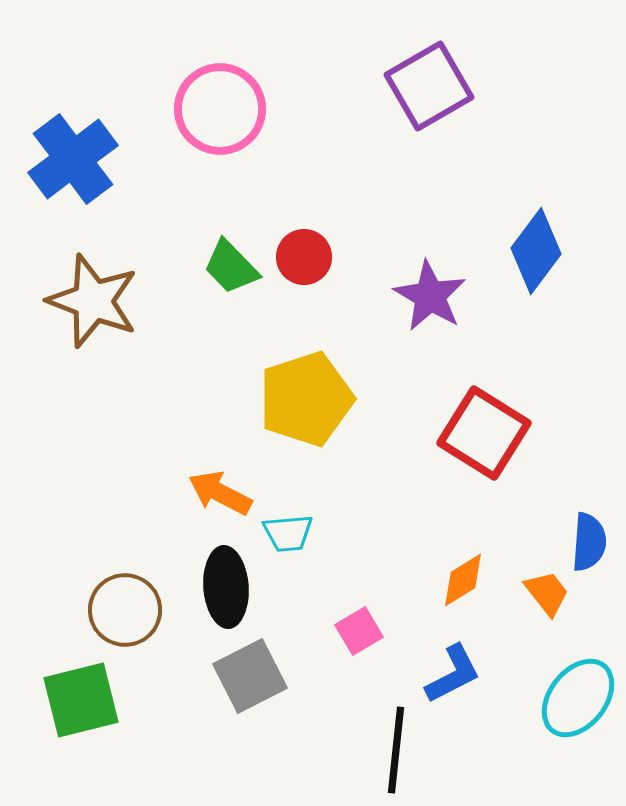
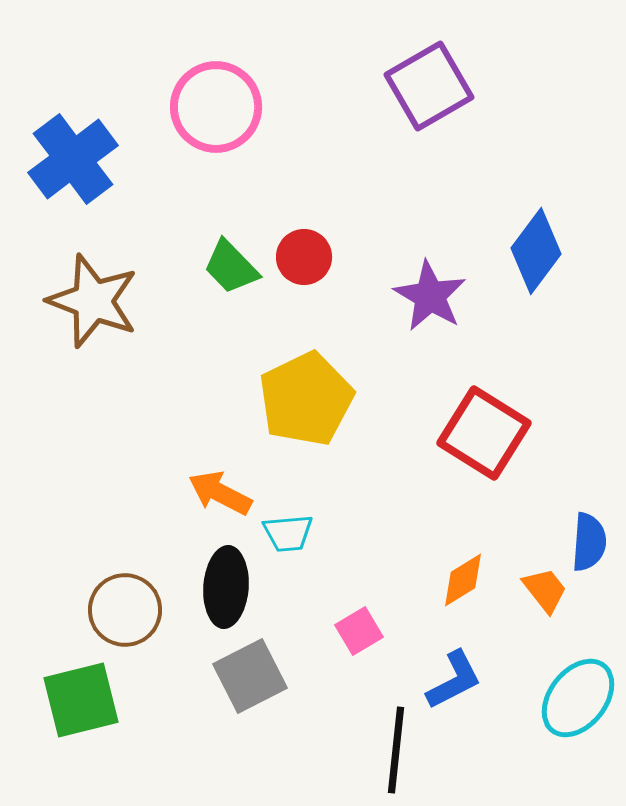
pink circle: moved 4 px left, 2 px up
yellow pentagon: rotated 8 degrees counterclockwise
black ellipse: rotated 8 degrees clockwise
orange trapezoid: moved 2 px left, 3 px up
blue L-shape: moved 1 px right, 6 px down
